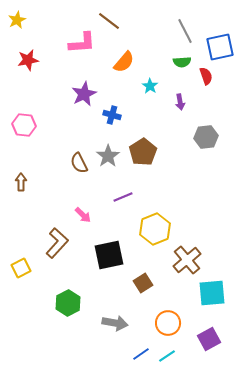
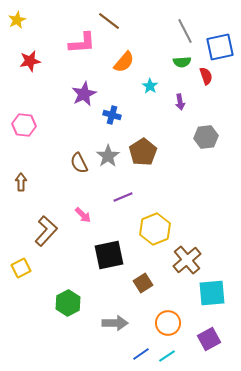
red star: moved 2 px right, 1 px down
brown L-shape: moved 11 px left, 12 px up
gray arrow: rotated 10 degrees counterclockwise
